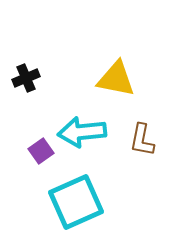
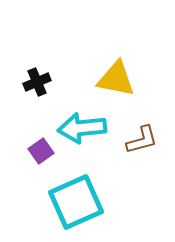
black cross: moved 11 px right, 4 px down
cyan arrow: moved 4 px up
brown L-shape: rotated 116 degrees counterclockwise
